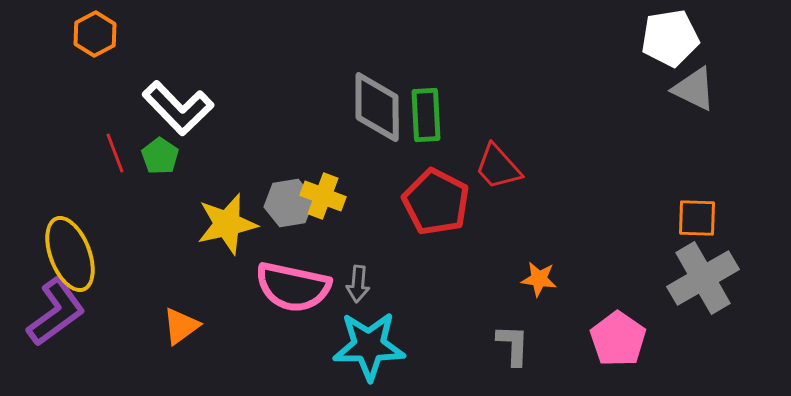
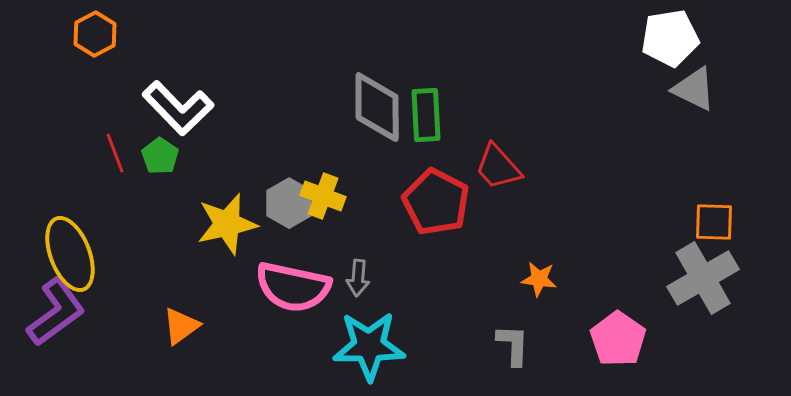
gray hexagon: rotated 21 degrees counterclockwise
orange square: moved 17 px right, 4 px down
gray arrow: moved 6 px up
